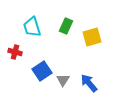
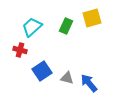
cyan trapezoid: rotated 65 degrees clockwise
yellow square: moved 19 px up
red cross: moved 5 px right, 2 px up
gray triangle: moved 4 px right, 2 px up; rotated 48 degrees counterclockwise
